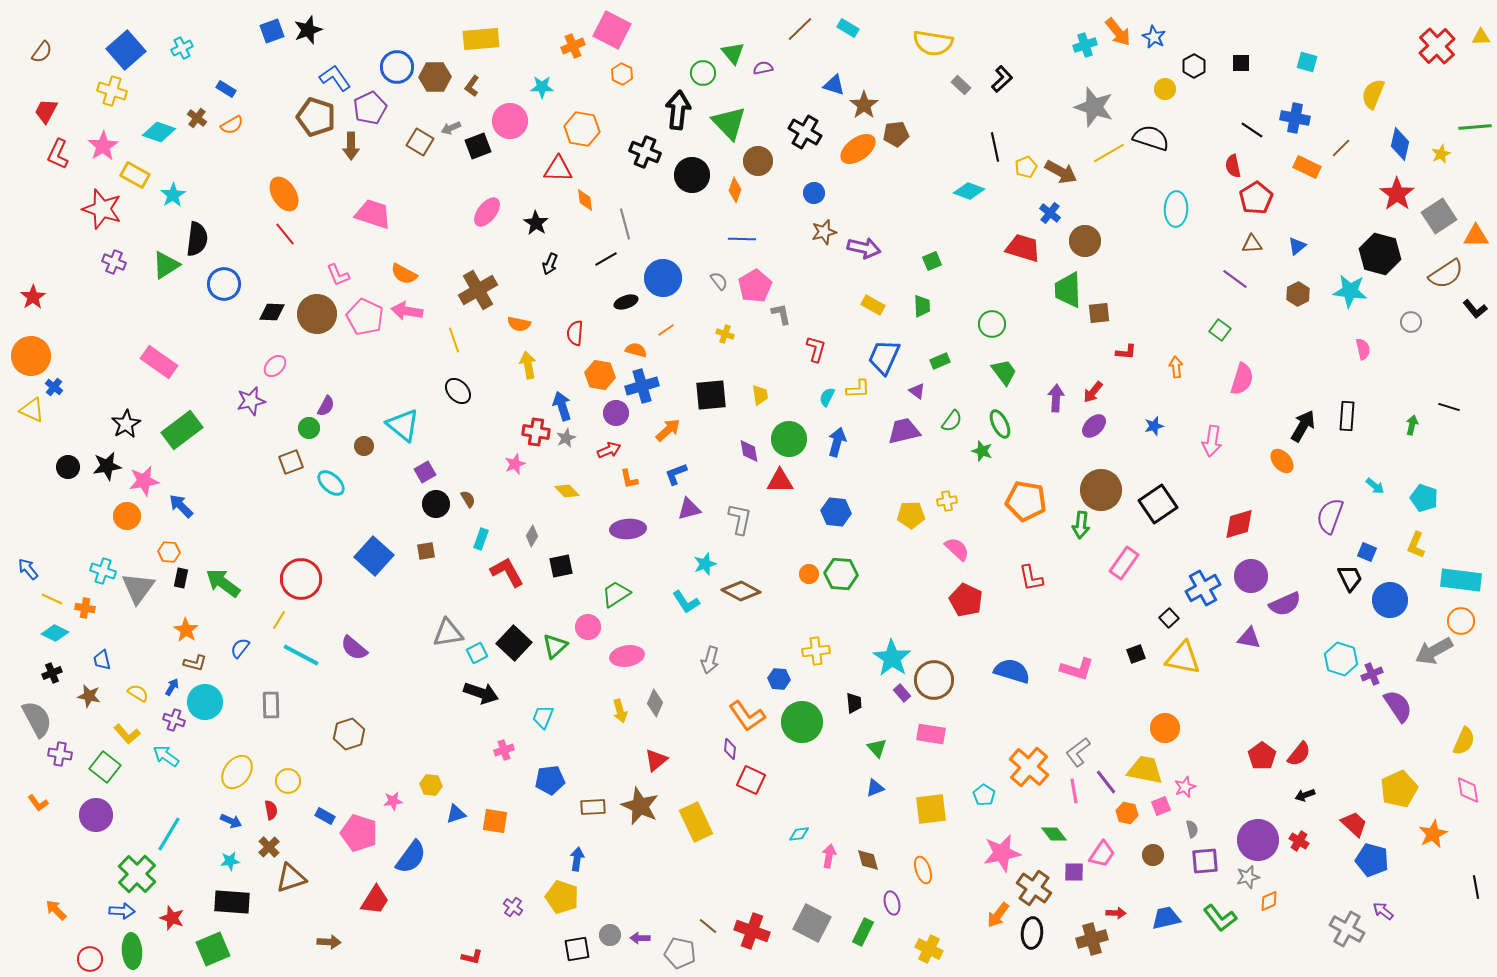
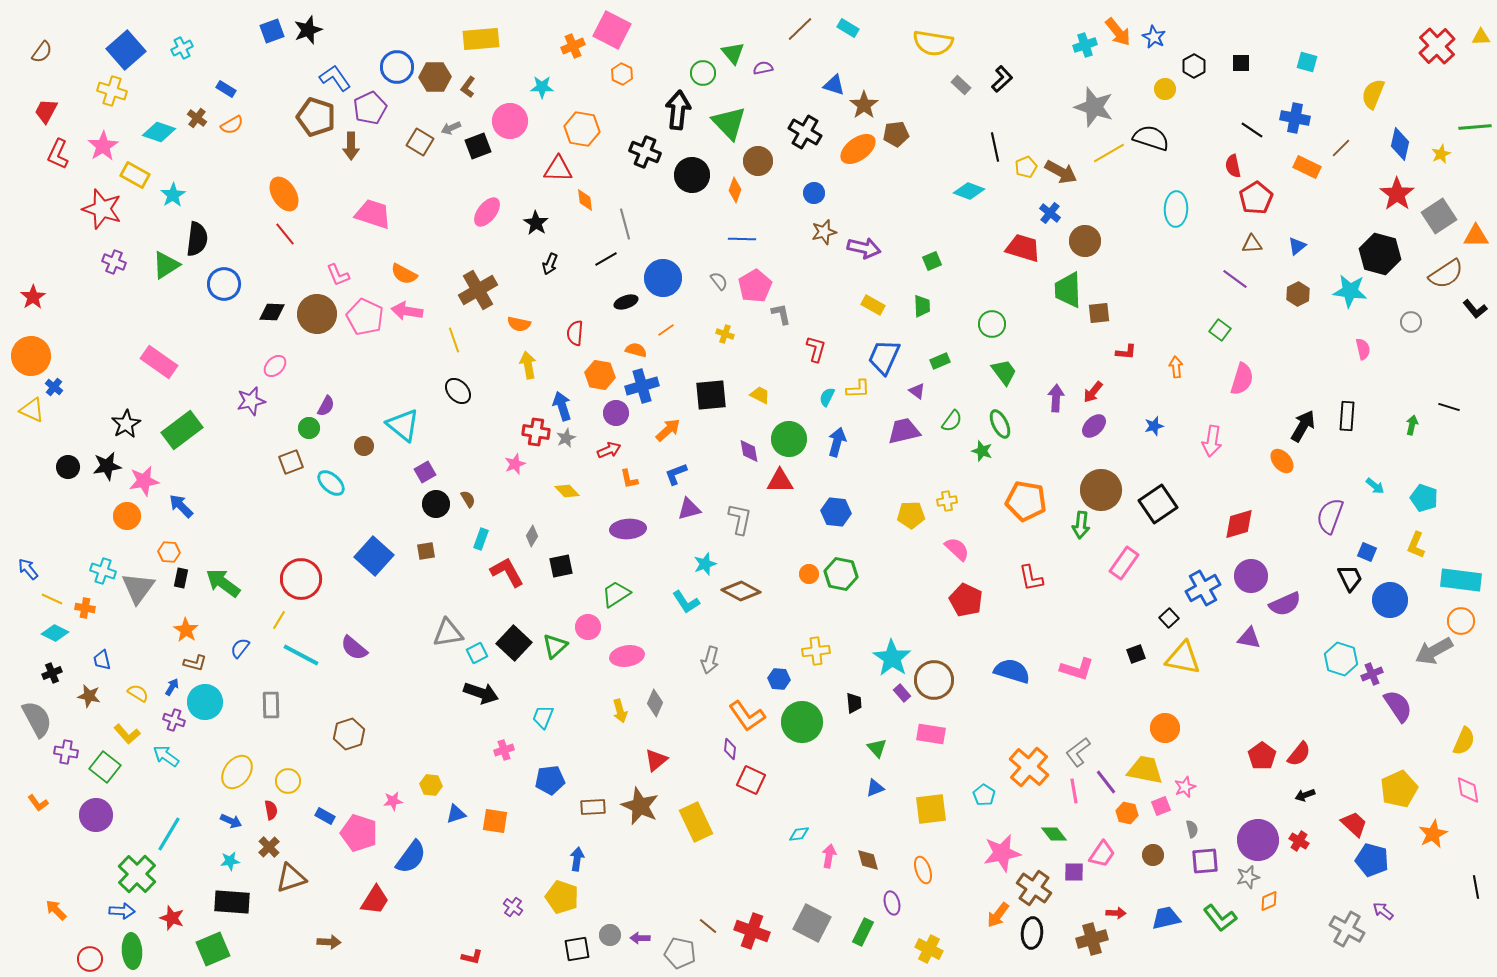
brown L-shape at (472, 86): moved 4 px left, 1 px down
yellow trapezoid at (760, 395): rotated 55 degrees counterclockwise
green hexagon at (841, 574): rotated 8 degrees clockwise
purple cross at (60, 754): moved 6 px right, 2 px up
